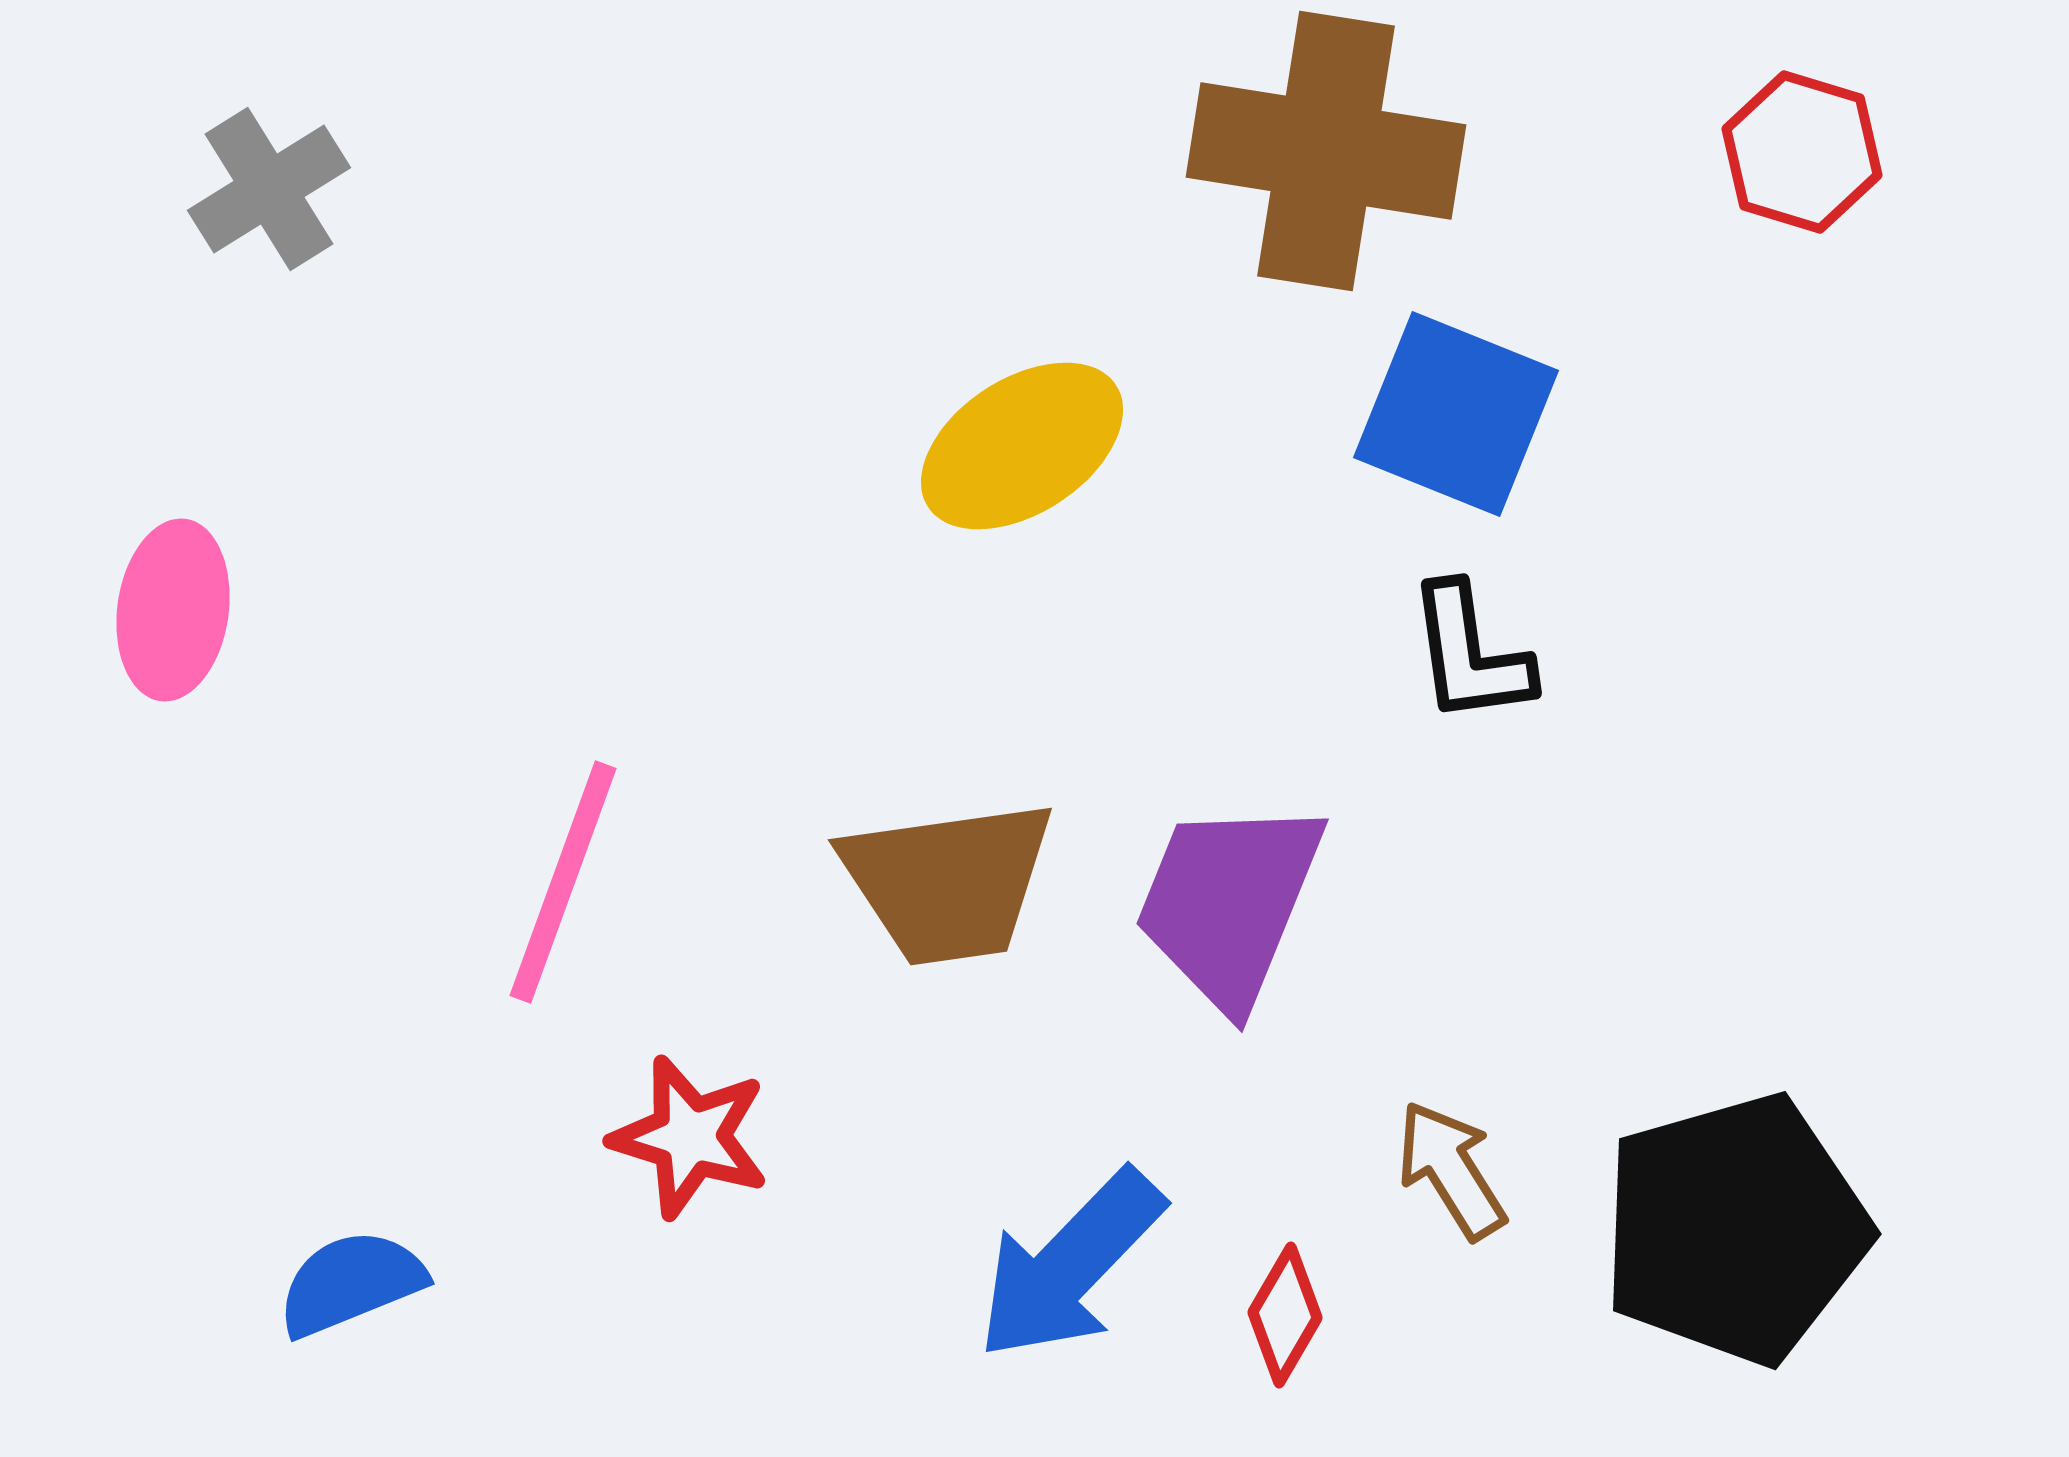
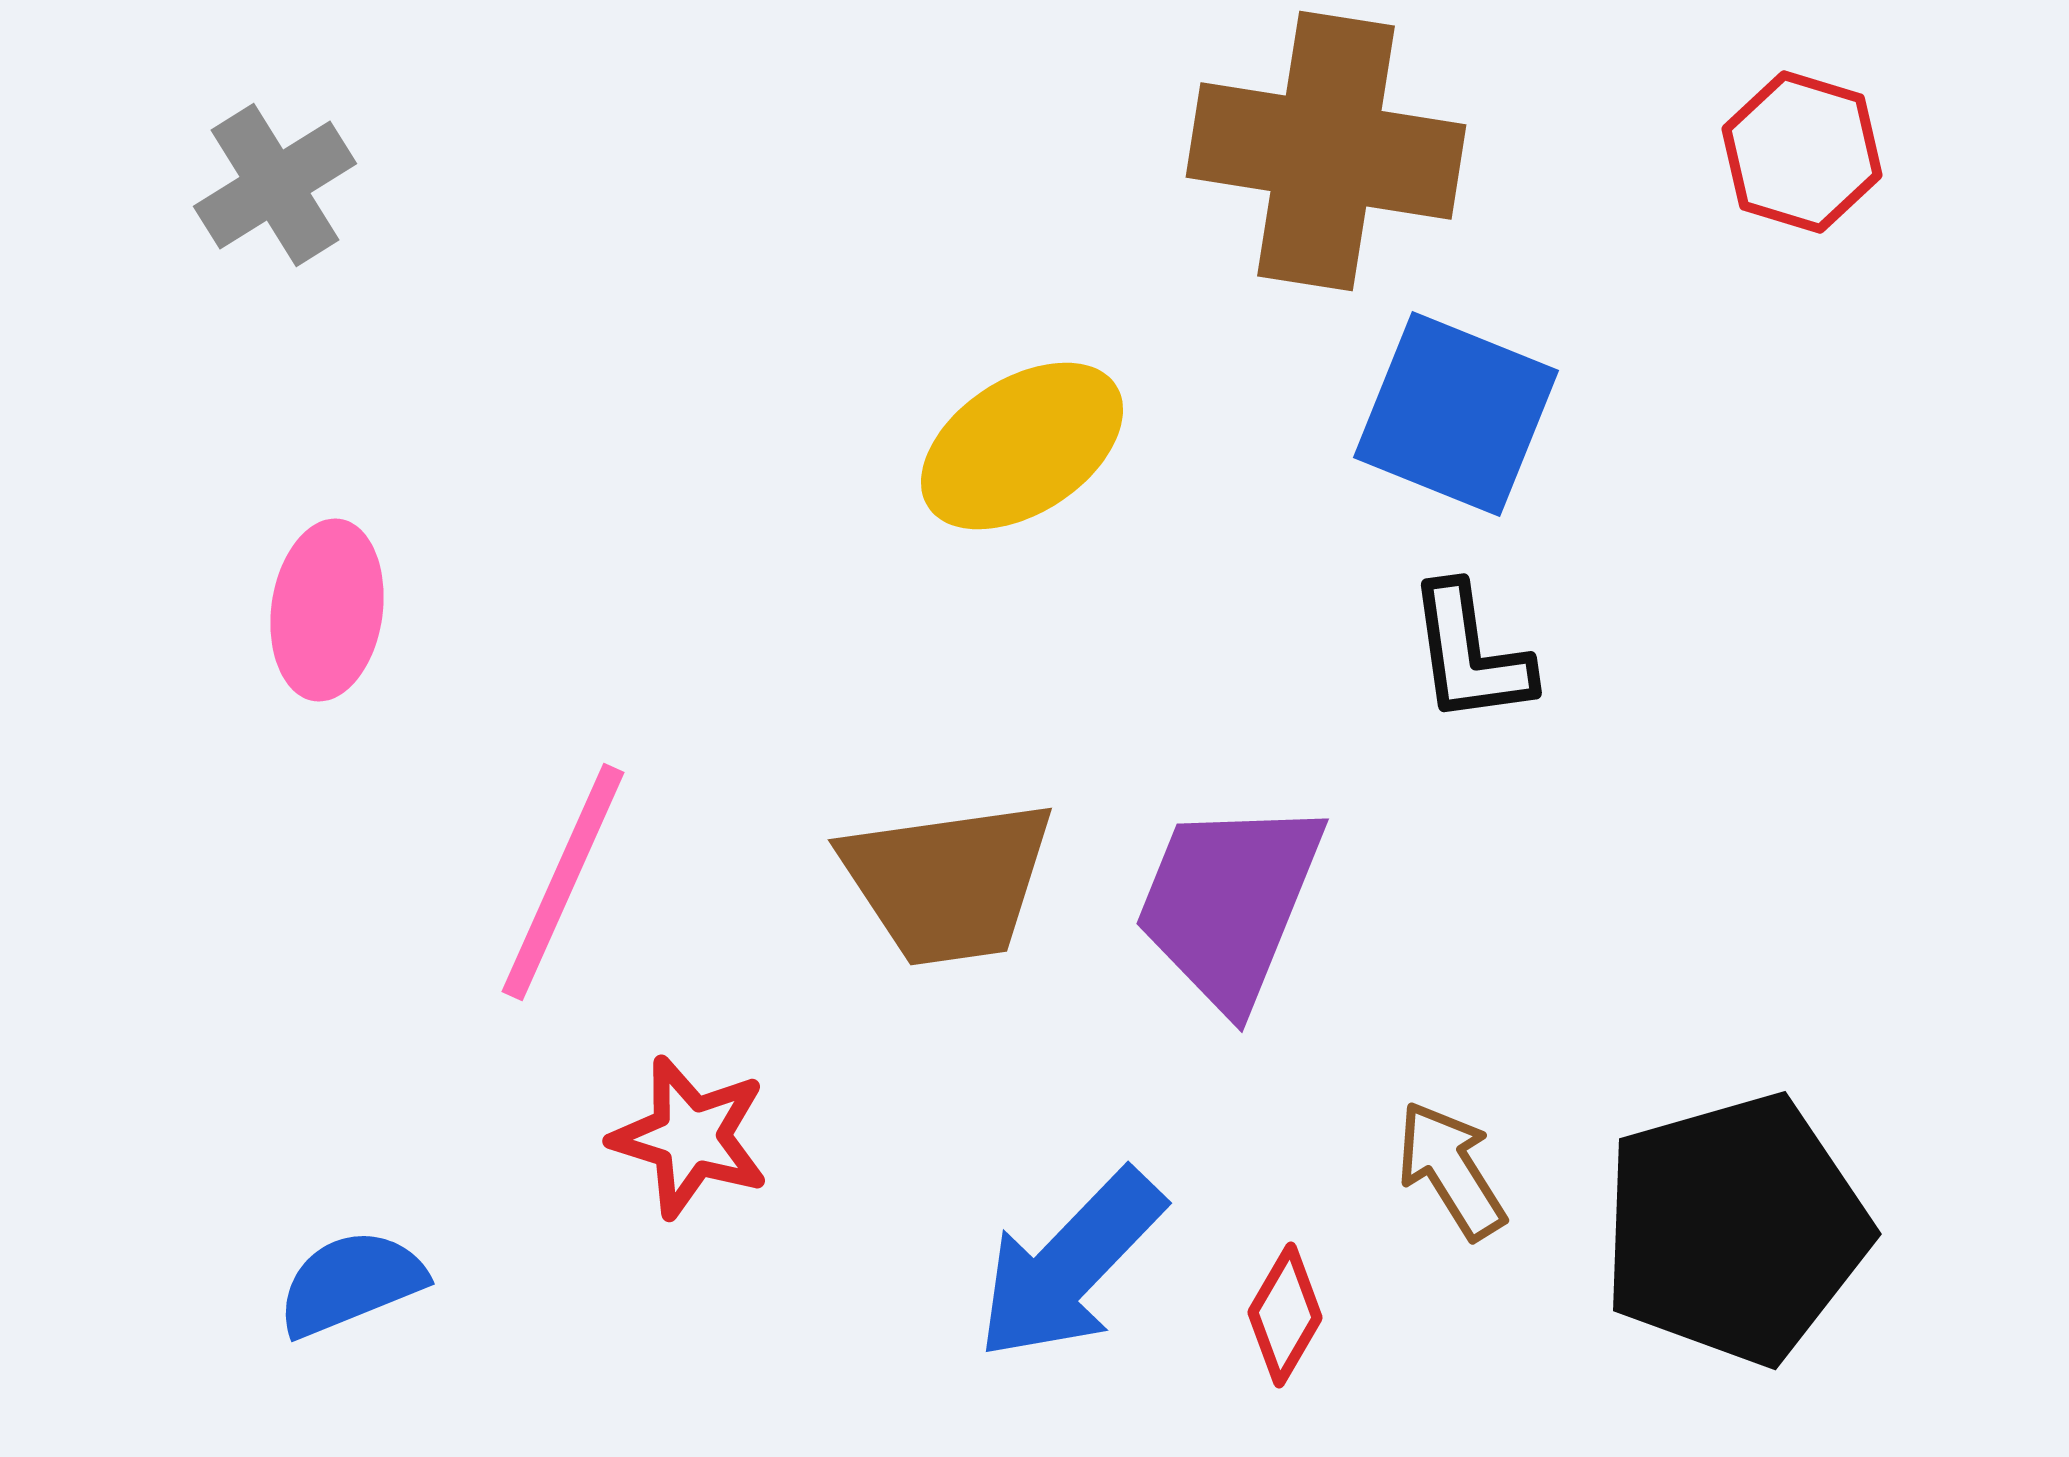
gray cross: moved 6 px right, 4 px up
pink ellipse: moved 154 px right
pink line: rotated 4 degrees clockwise
